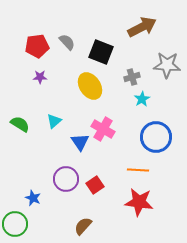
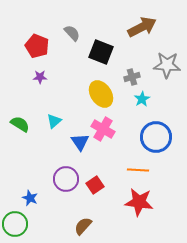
gray semicircle: moved 5 px right, 9 px up
red pentagon: rotated 30 degrees clockwise
yellow ellipse: moved 11 px right, 8 px down
blue star: moved 3 px left
